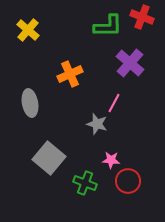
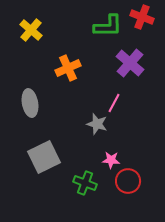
yellow cross: moved 3 px right
orange cross: moved 2 px left, 6 px up
gray square: moved 5 px left, 1 px up; rotated 24 degrees clockwise
